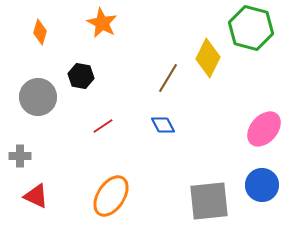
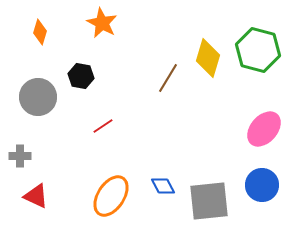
green hexagon: moved 7 px right, 22 px down
yellow diamond: rotated 9 degrees counterclockwise
blue diamond: moved 61 px down
